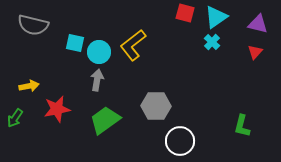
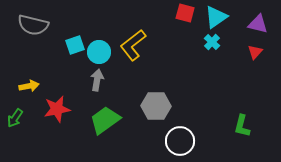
cyan square: moved 2 px down; rotated 30 degrees counterclockwise
